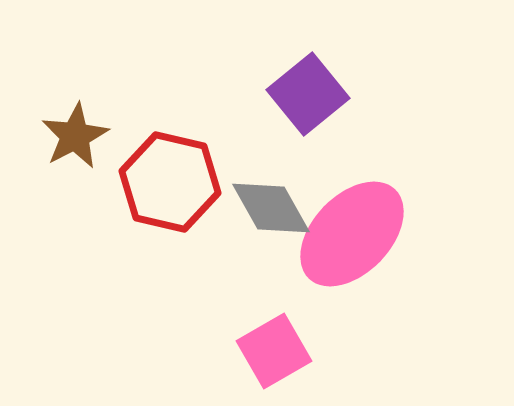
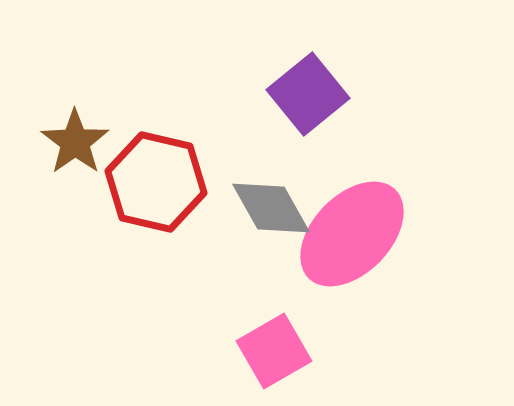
brown star: moved 6 px down; rotated 8 degrees counterclockwise
red hexagon: moved 14 px left
